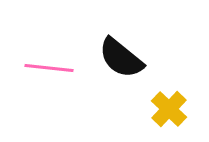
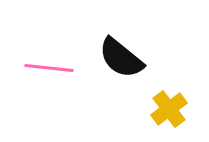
yellow cross: rotated 9 degrees clockwise
